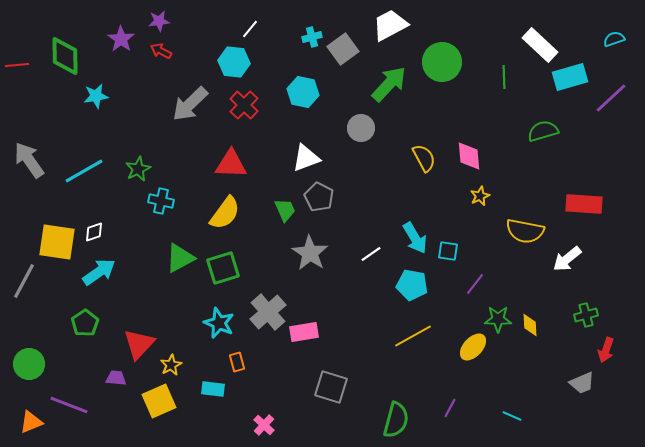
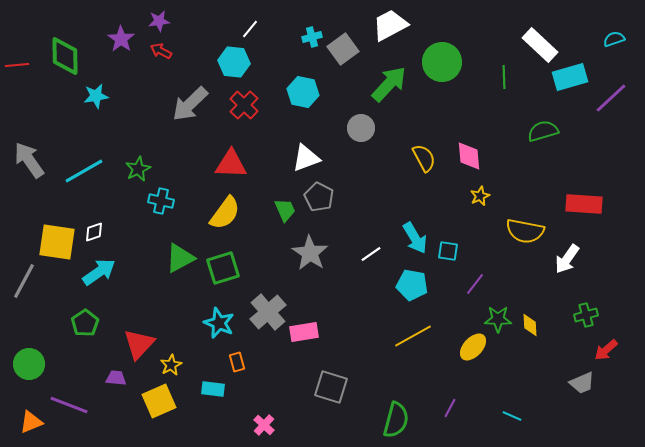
white arrow at (567, 259): rotated 16 degrees counterclockwise
red arrow at (606, 350): rotated 30 degrees clockwise
